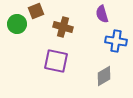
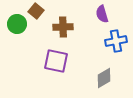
brown square: rotated 28 degrees counterclockwise
brown cross: rotated 18 degrees counterclockwise
blue cross: rotated 20 degrees counterclockwise
gray diamond: moved 2 px down
